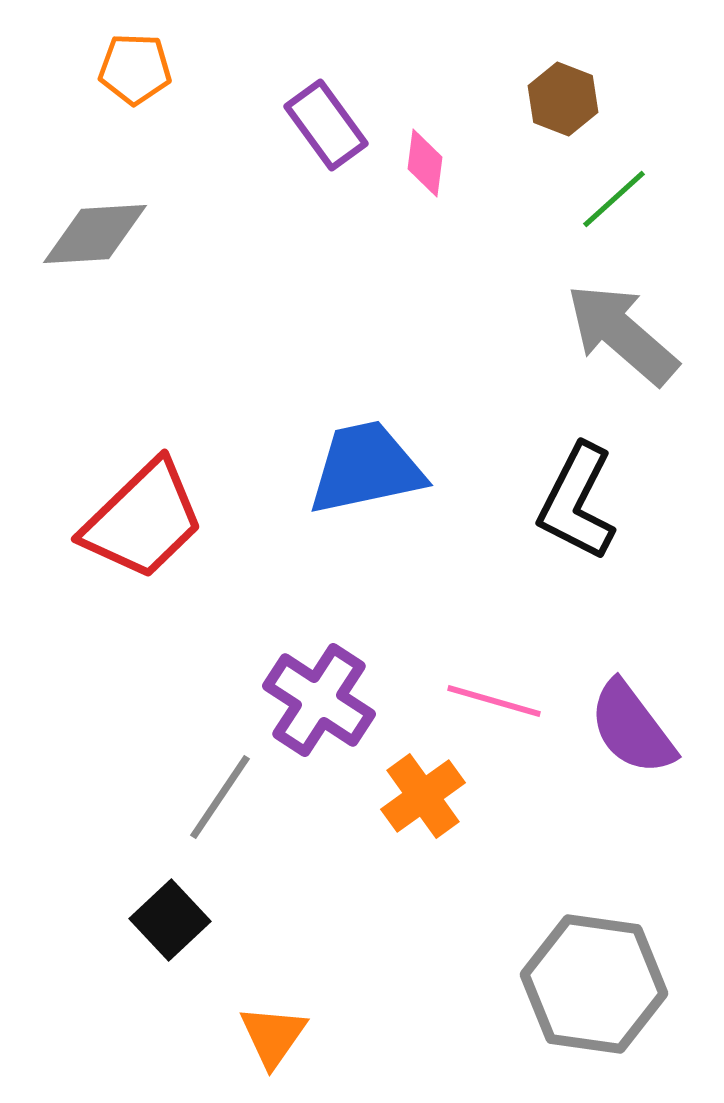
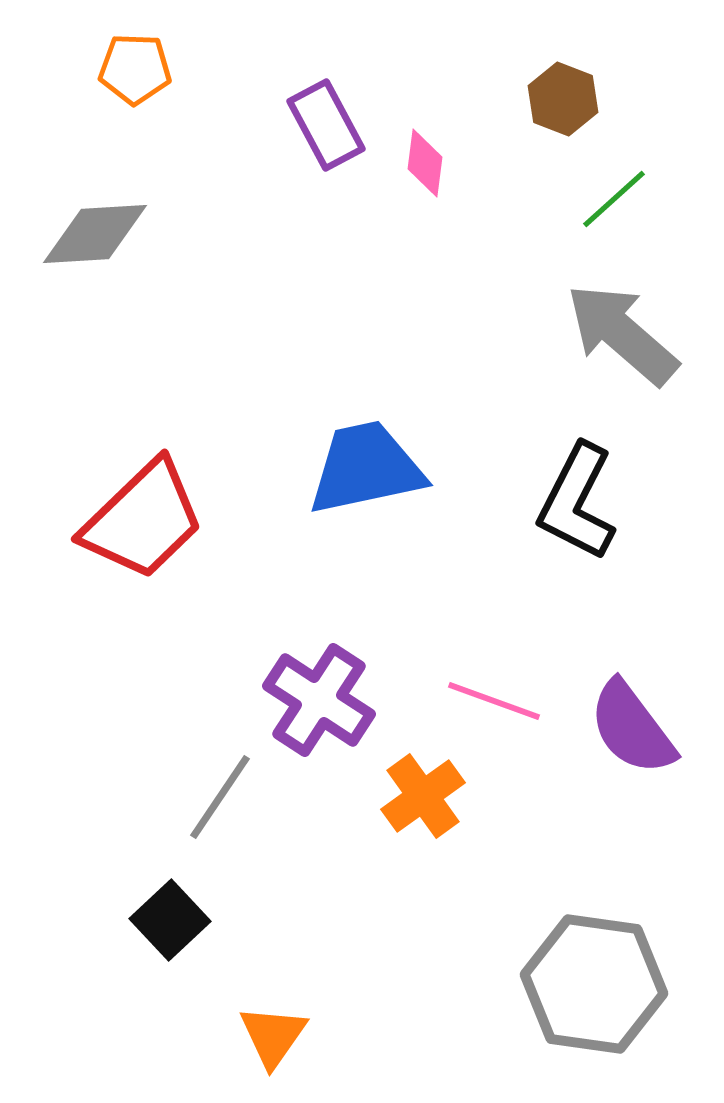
purple rectangle: rotated 8 degrees clockwise
pink line: rotated 4 degrees clockwise
